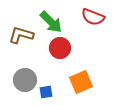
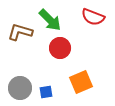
green arrow: moved 1 px left, 2 px up
brown L-shape: moved 1 px left, 3 px up
gray circle: moved 5 px left, 8 px down
